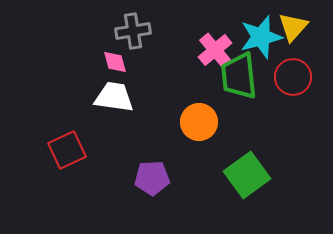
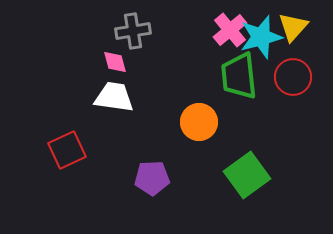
pink cross: moved 15 px right, 20 px up
